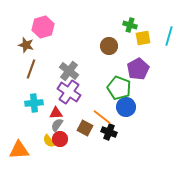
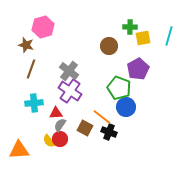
green cross: moved 2 px down; rotated 16 degrees counterclockwise
purple cross: moved 1 px right, 1 px up
gray semicircle: moved 3 px right
